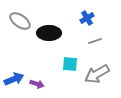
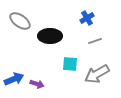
black ellipse: moved 1 px right, 3 px down
